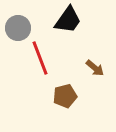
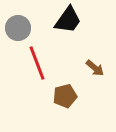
red line: moved 3 px left, 5 px down
